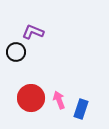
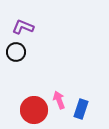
purple L-shape: moved 10 px left, 5 px up
red circle: moved 3 px right, 12 px down
